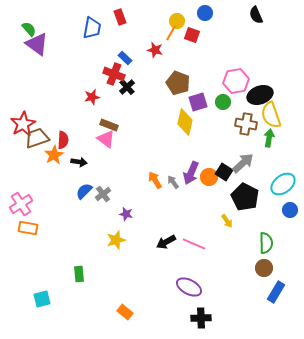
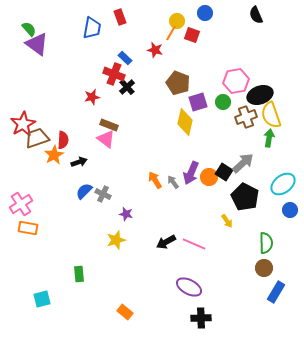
brown cross at (246, 124): moved 7 px up; rotated 30 degrees counterclockwise
black arrow at (79, 162): rotated 28 degrees counterclockwise
gray cross at (103, 194): rotated 28 degrees counterclockwise
